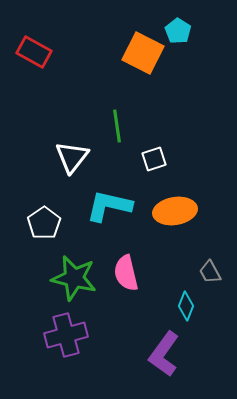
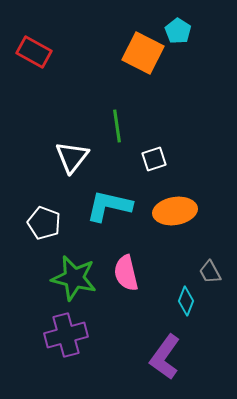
white pentagon: rotated 16 degrees counterclockwise
cyan diamond: moved 5 px up
purple L-shape: moved 1 px right, 3 px down
